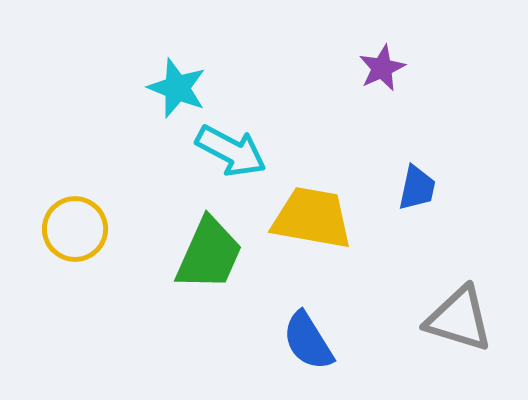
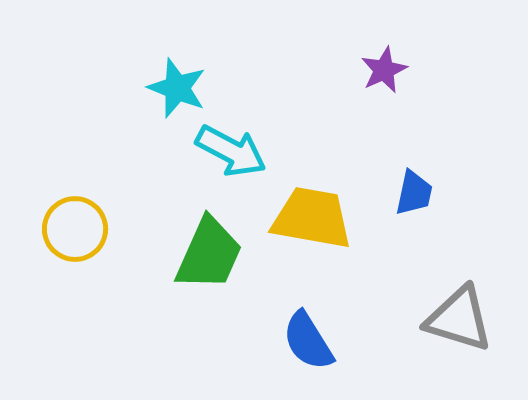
purple star: moved 2 px right, 2 px down
blue trapezoid: moved 3 px left, 5 px down
